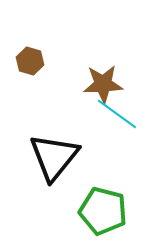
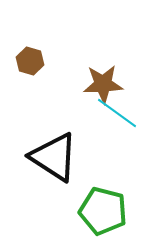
cyan line: moved 1 px up
black triangle: rotated 36 degrees counterclockwise
